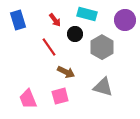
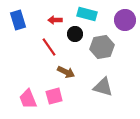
red arrow: rotated 128 degrees clockwise
gray hexagon: rotated 20 degrees clockwise
pink square: moved 6 px left
